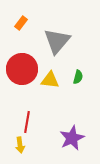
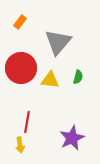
orange rectangle: moved 1 px left, 1 px up
gray triangle: moved 1 px right, 1 px down
red circle: moved 1 px left, 1 px up
